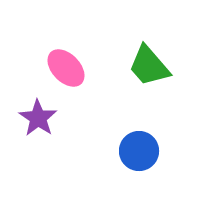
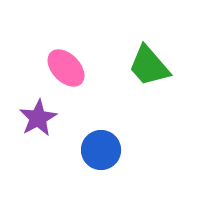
purple star: rotated 9 degrees clockwise
blue circle: moved 38 px left, 1 px up
